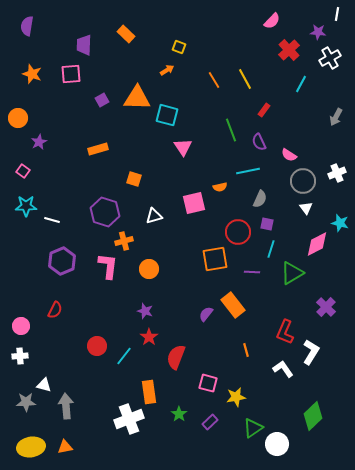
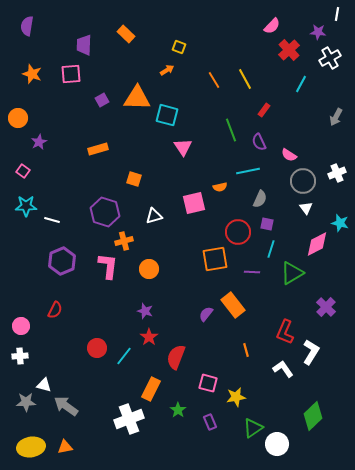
pink semicircle at (272, 21): moved 5 px down
red circle at (97, 346): moved 2 px down
orange rectangle at (149, 392): moved 2 px right, 3 px up; rotated 35 degrees clockwise
gray arrow at (66, 406): rotated 50 degrees counterclockwise
green star at (179, 414): moved 1 px left, 4 px up
purple rectangle at (210, 422): rotated 70 degrees counterclockwise
